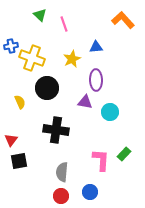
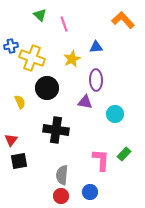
cyan circle: moved 5 px right, 2 px down
gray semicircle: moved 3 px down
